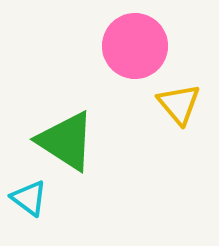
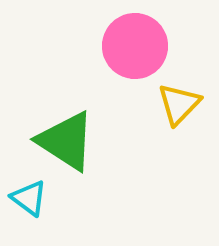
yellow triangle: rotated 24 degrees clockwise
